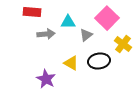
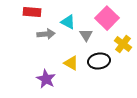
cyan triangle: rotated 28 degrees clockwise
gray triangle: rotated 24 degrees counterclockwise
